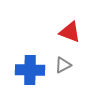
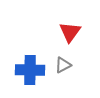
red triangle: rotated 45 degrees clockwise
